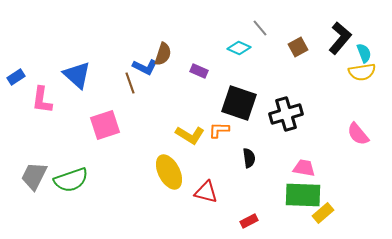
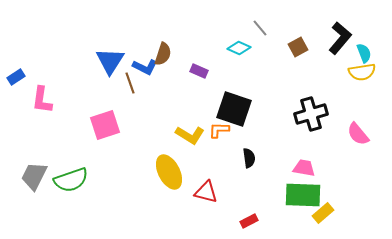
blue triangle: moved 33 px right, 14 px up; rotated 20 degrees clockwise
black square: moved 5 px left, 6 px down
black cross: moved 25 px right
